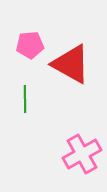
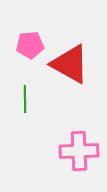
red triangle: moved 1 px left
pink cross: moved 3 px left, 3 px up; rotated 27 degrees clockwise
